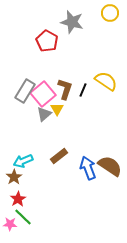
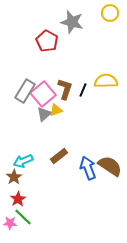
yellow semicircle: rotated 35 degrees counterclockwise
yellow triangle: moved 1 px left, 1 px down; rotated 40 degrees clockwise
pink star: moved 1 px up
